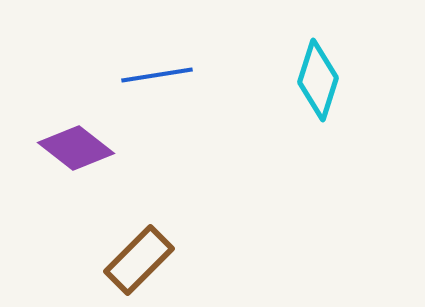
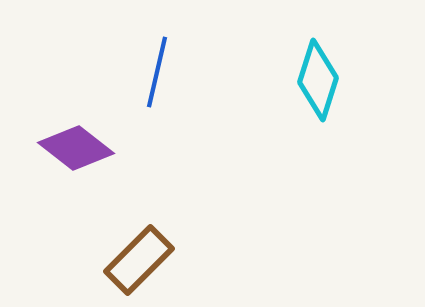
blue line: moved 3 px up; rotated 68 degrees counterclockwise
